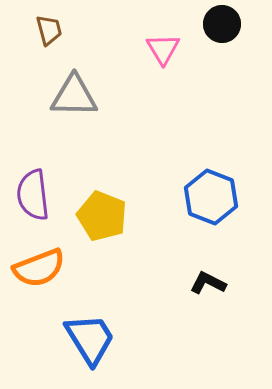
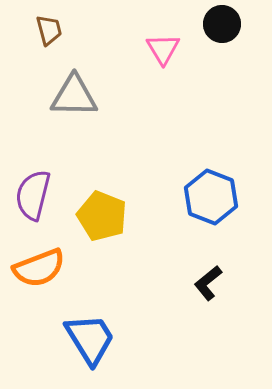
purple semicircle: rotated 21 degrees clockwise
black L-shape: rotated 66 degrees counterclockwise
